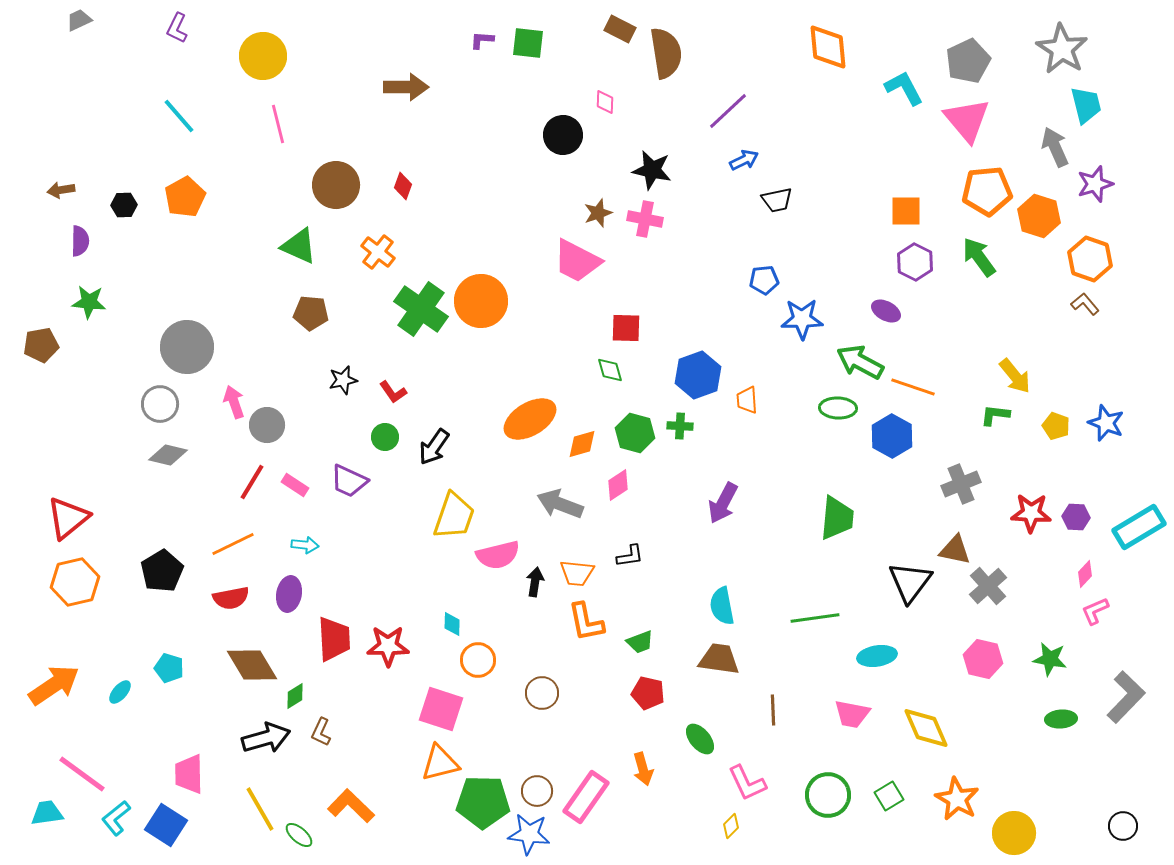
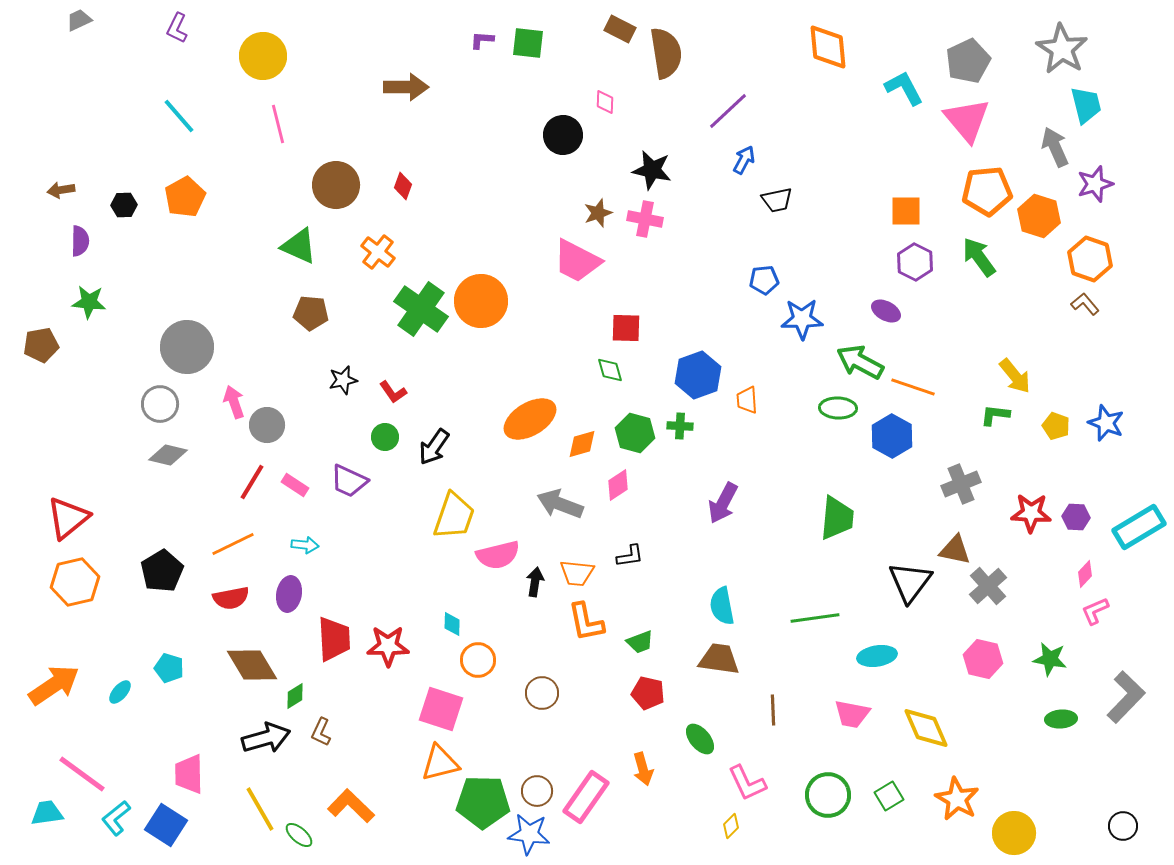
blue arrow at (744, 160): rotated 36 degrees counterclockwise
